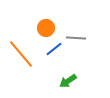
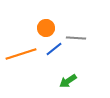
orange line: rotated 68 degrees counterclockwise
